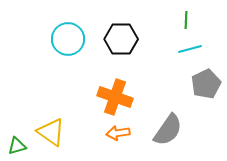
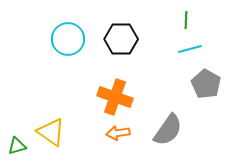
gray pentagon: rotated 16 degrees counterclockwise
